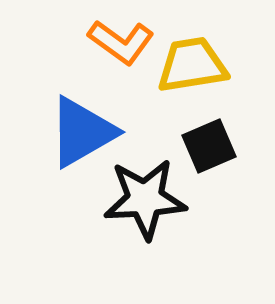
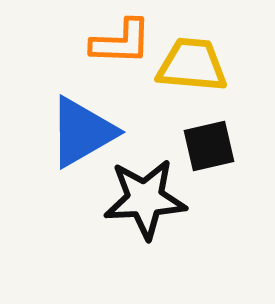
orange L-shape: rotated 34 degrees counterclockwise
yellow trapezoid: rotated 14 degrees clockwise
black square: rotated 10 degrees clockwise
